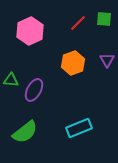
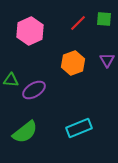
purple ellipse: rotated 30 degrees clockwise
